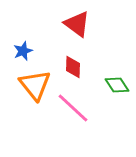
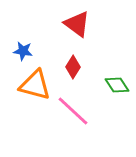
blue star: rotated 30 degrees clockwise
red diamond: rotated 30 degrees clockwise
orange triangle: rotated 36 degrees counterclockwise
pink line: moved 3 px down
